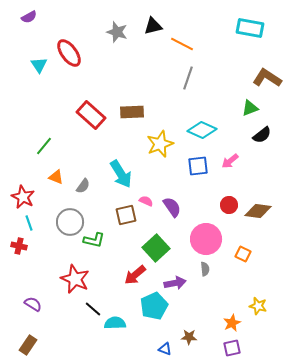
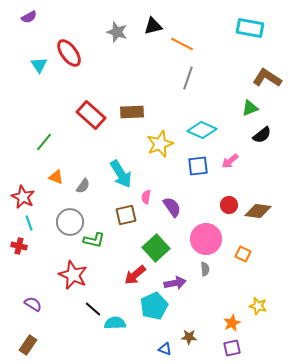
green line at (44, 146): moved 4 px up
pink semicircle at (146, 201): moved 4 px up; rotated 104 degrees counterclockwise
red star at (75, 279): moved 2 px left, 4 px up
